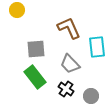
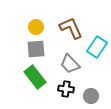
yellow circle: moved 19 px right, 17 px down
brown L-shape: moved 2 px right
cyan rectangle: rotated 40 degrees clockwise
black cross: rotated 28 degrees counterclockwise
